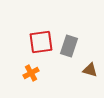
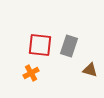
red square: moved 1 px left, 3 px down; rotated 15 degrees clockwise
